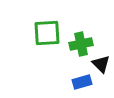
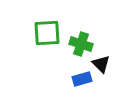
green cross: rotated 30 degrees clockwise
blue rectangle: moved 3 px up
